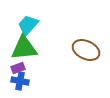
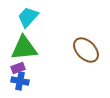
cyan trapezoid: moved 8 px up
brown ellipse: rotated 20 degrees clockwise
